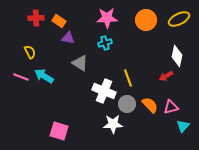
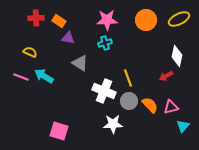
pink star: moved 2 px down
yellow semicircle: rotated 40 degrees counterclockwise
gray circle: moved 2 px right, 3 px up
